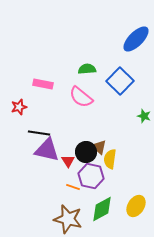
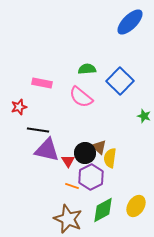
blue ellipse: moved 6 px left, 17 px up
pink rectangle: moved 1 px left, 1 px up
black line: moved 1 px left, 3 px up
black circle: moved 1 px left, 1 px down
yellow semicircle: moved 1 px up
purple hexagon: moved 1 px down; rotated 20 degrees clockwise
orange line: moved 1 px left, 1 px up
green diamond: moved 1 px right, 1 px down
brown star: rotated 8 degrees clockwise
